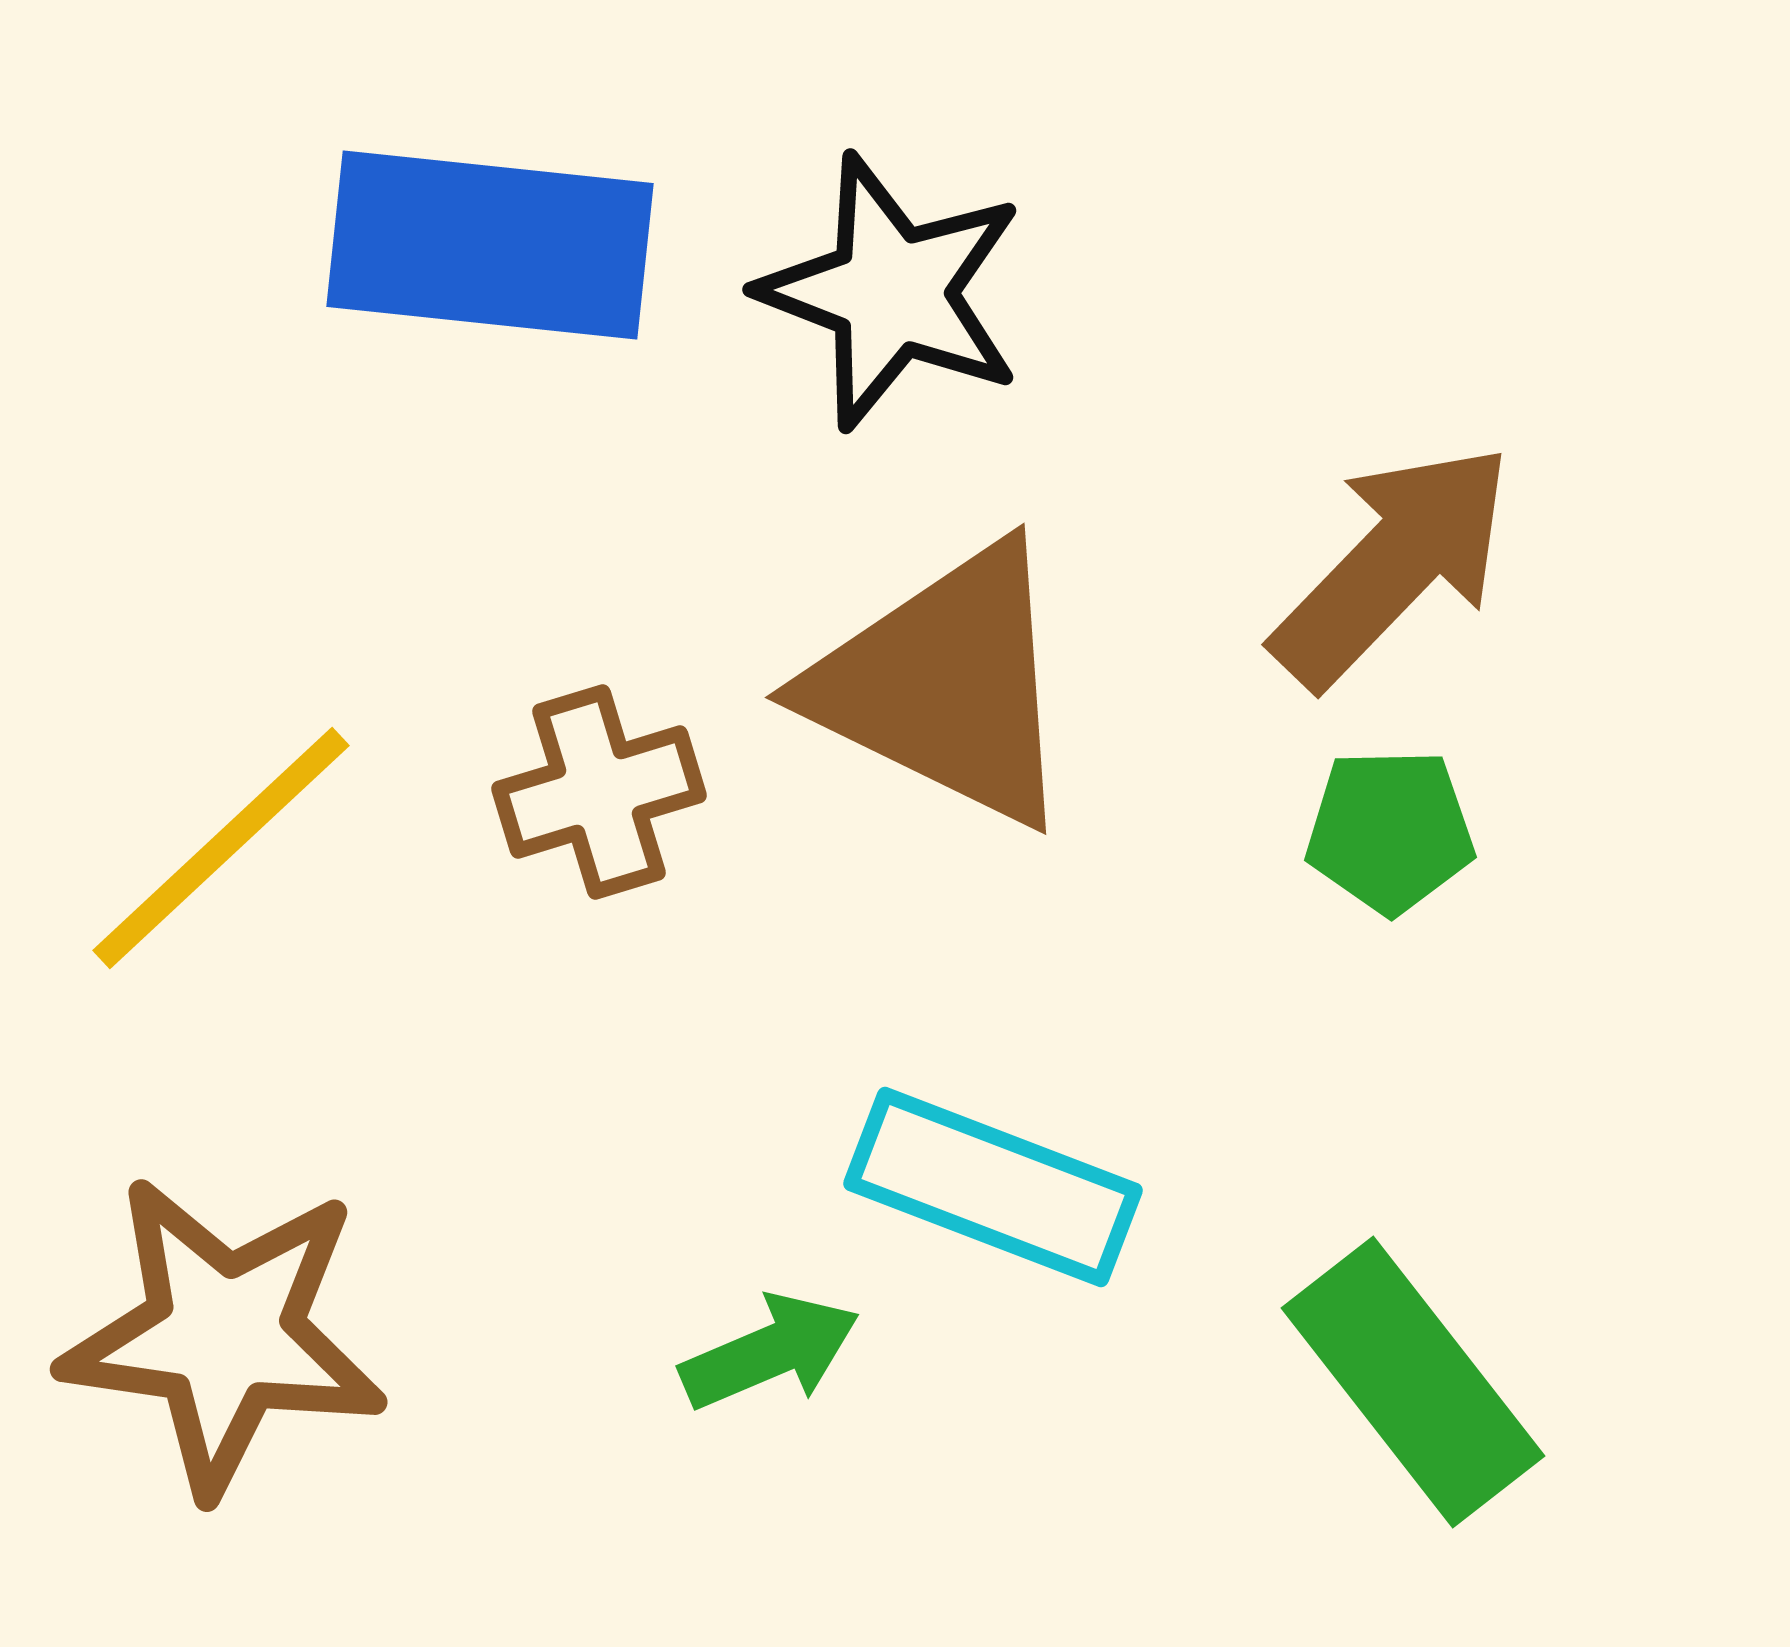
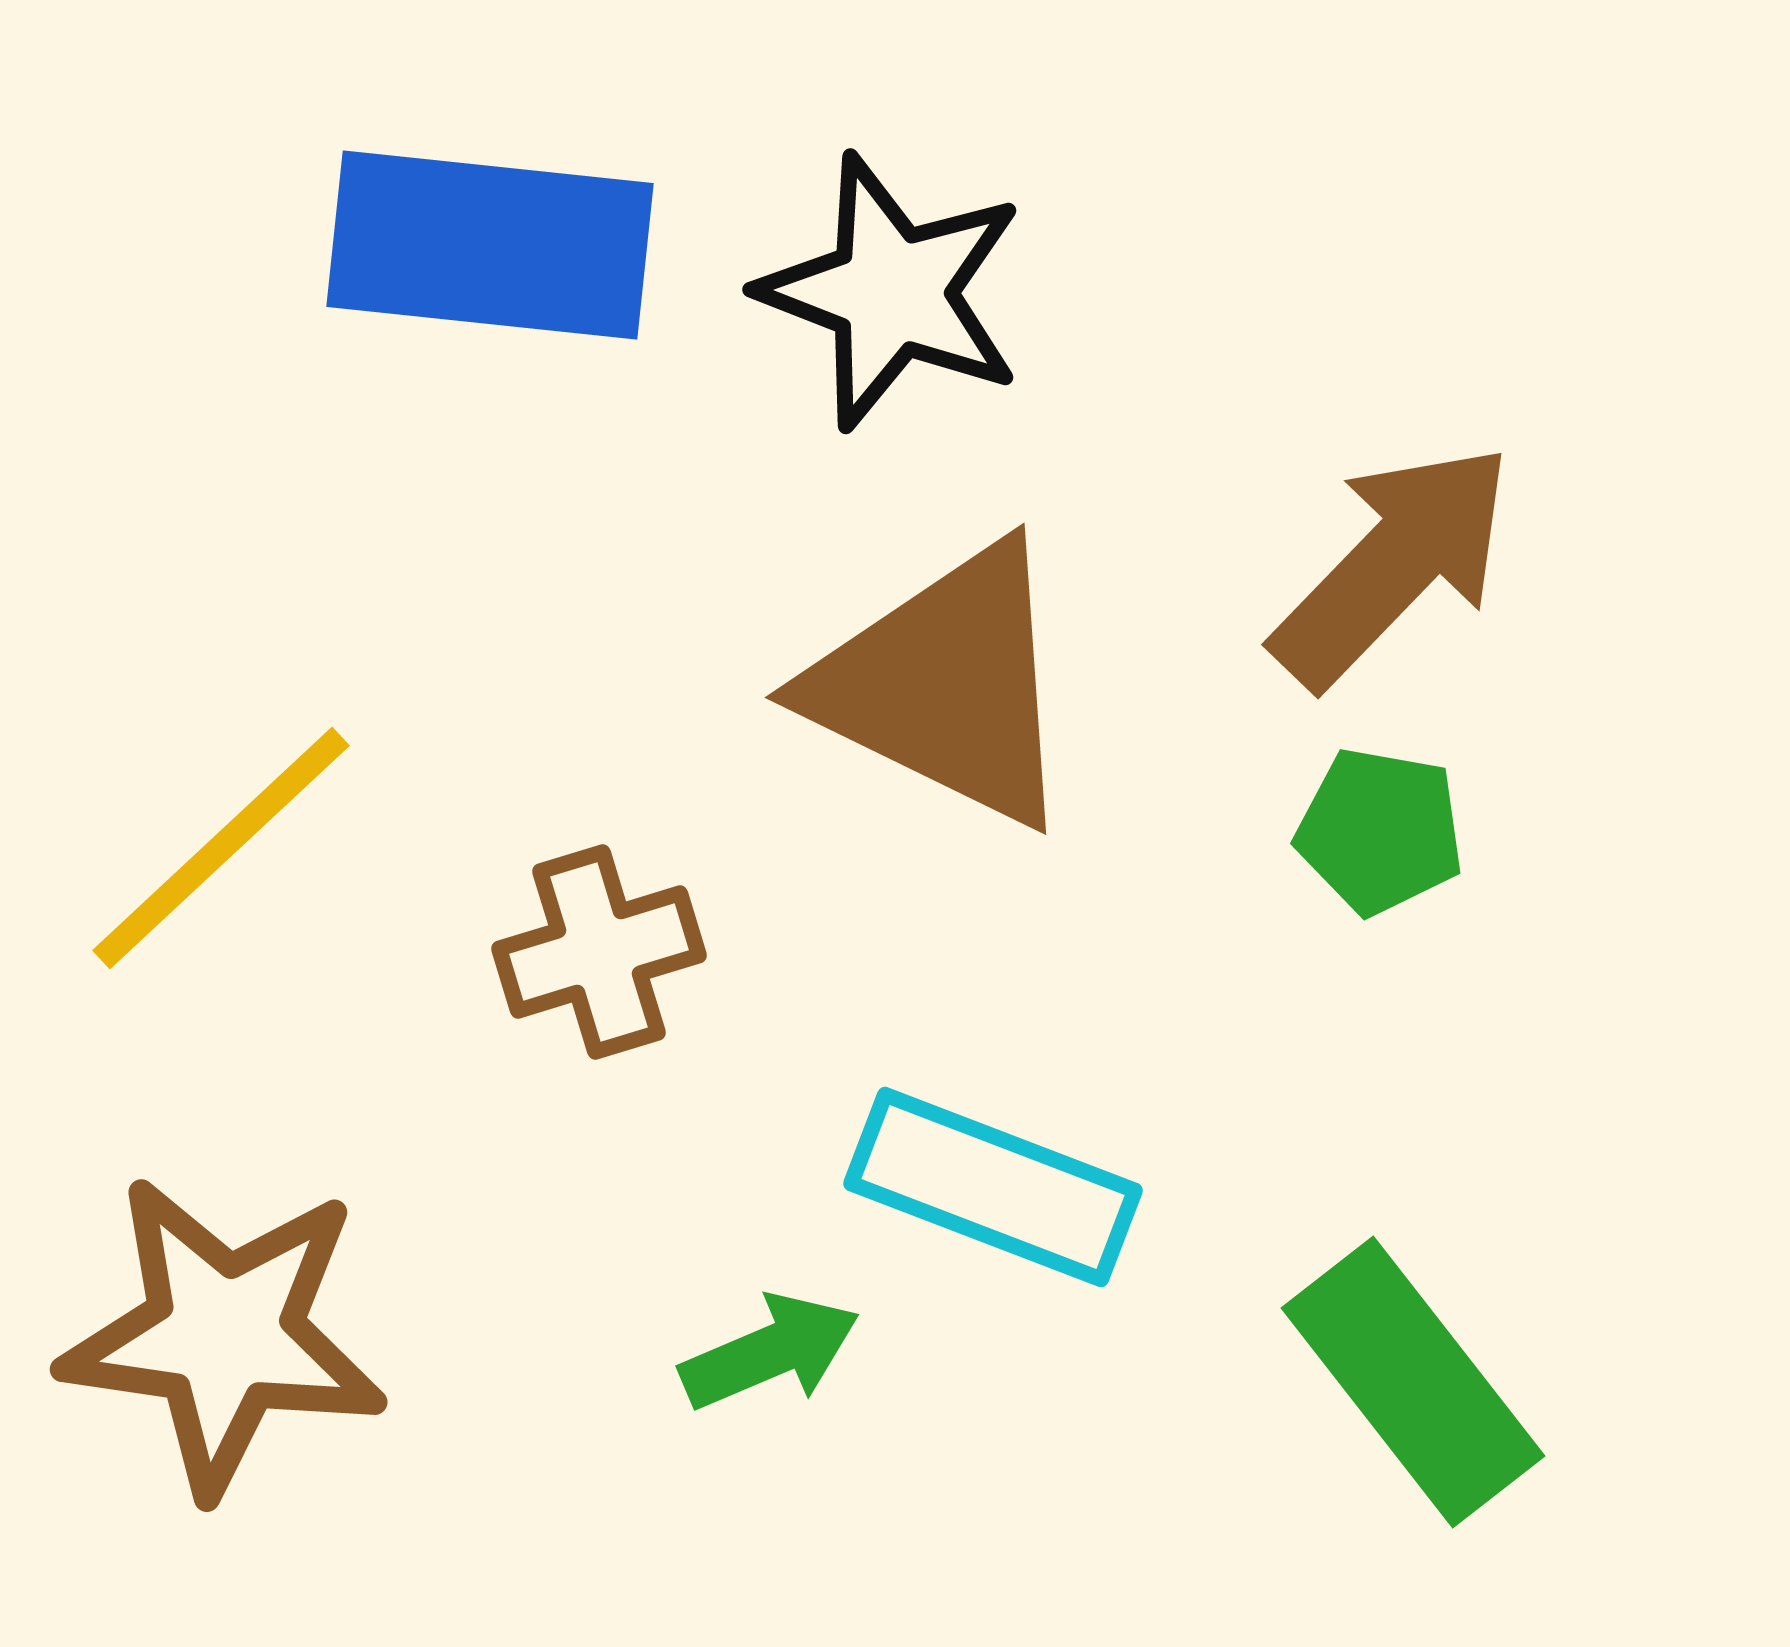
brown cross: moved 160 px down
green pentagon: moved 10 px left; rotated 11 degrees clockwise
